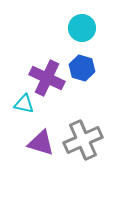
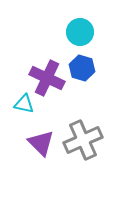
cyan circle: moved 2 px left, 4 px down
purple triangle: rotated 28 degrees clockwise
